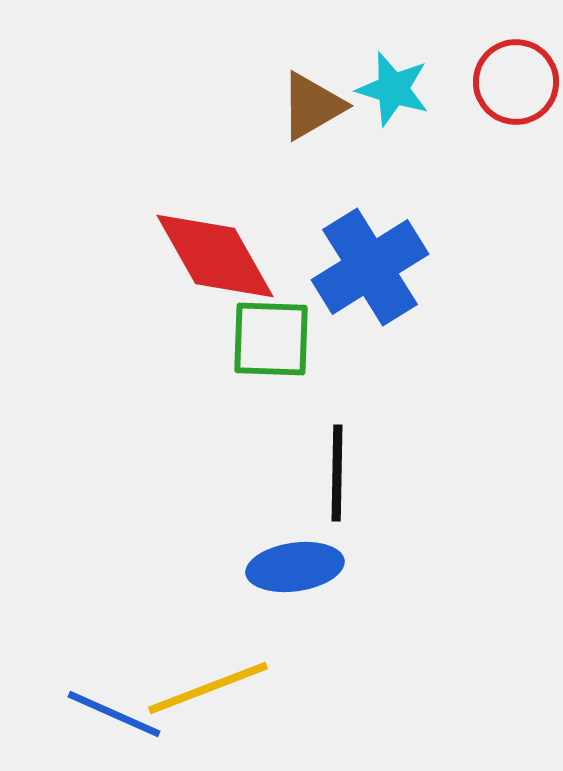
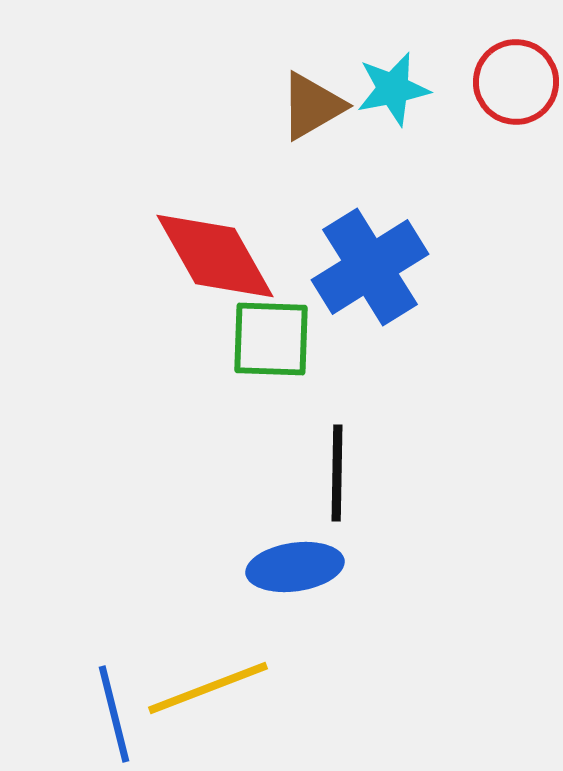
cyan star: rotated 28 degrees counterclockwise
blue line: rotated 52 degrees clockwise
